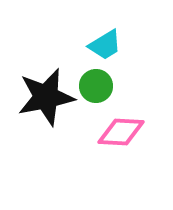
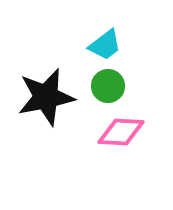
cyan trapezoid: rotated 6 degrees counterclockwise
green circle: moved 12 px right
